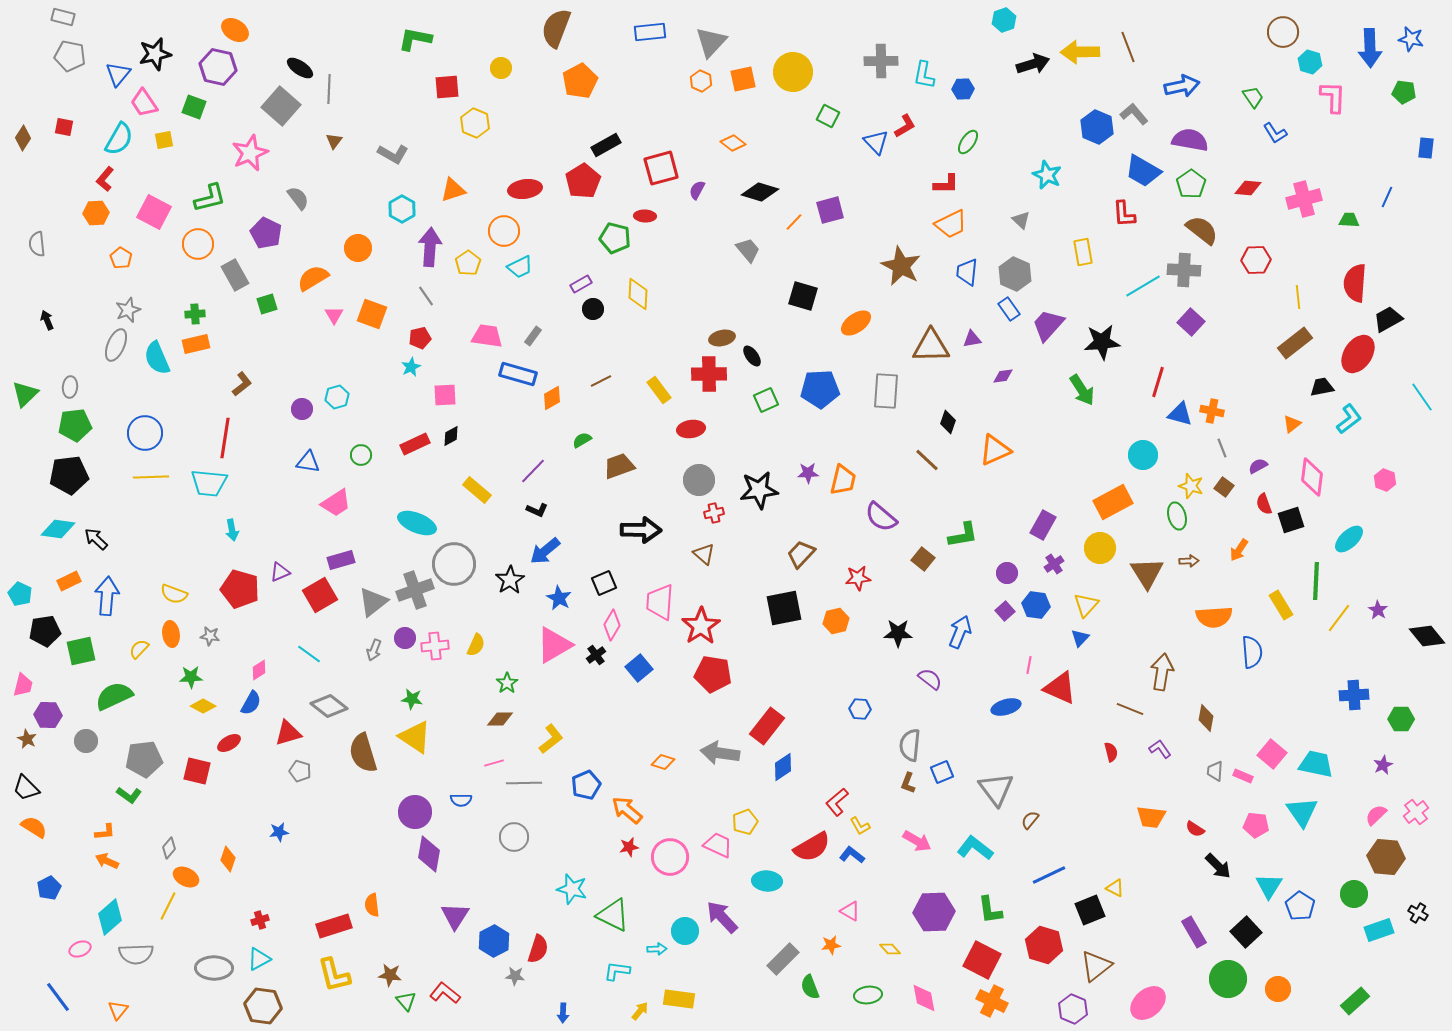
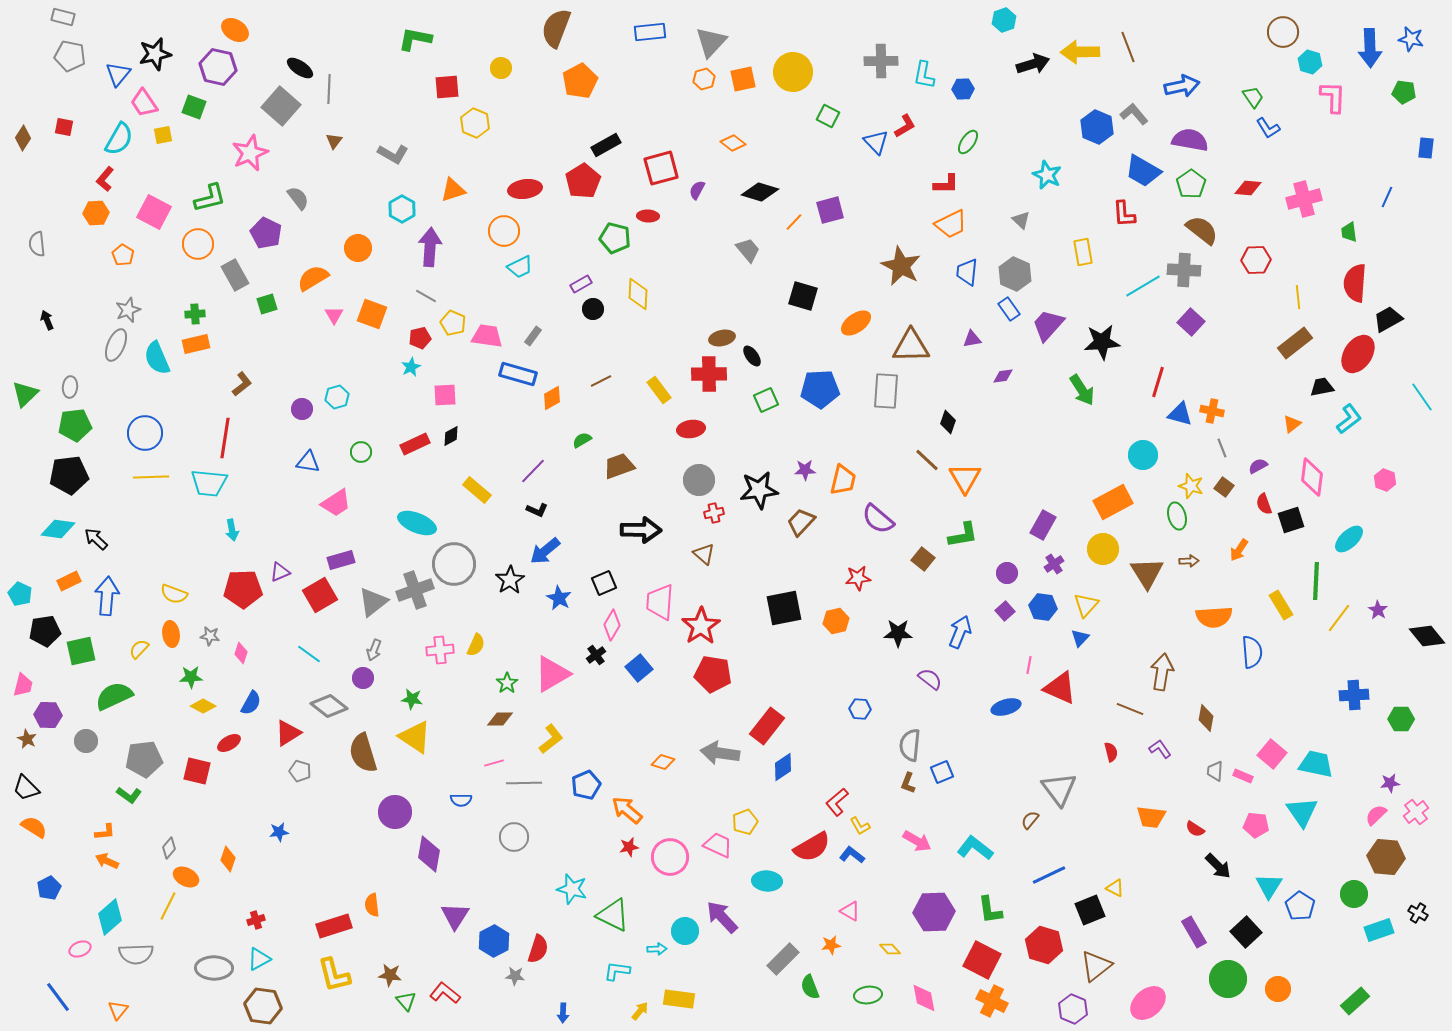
orange hexagon at (701, 81): moved 3 px right, 2 px up; rotated 20 degrees clockwise
blue L-shape at (1275, 133): moved 7 px left, 5 px up
yellow square at (164, 140): moved 1 px left, 5 px up
red ellipse at (645, 216): moved 3 px right
green trapezoid at (1349, 220): moved 12 px down; rotated 100 degrees counterclockwise
orange pentagon at (121, 258): moved 2 px right, 3 px up
yellow pentagon at (468, 263): moved 15 px left, 60 px down; rotated 15 degrees counterclockwise
gray line at (426, 296): rotated 25 degrees counterclockwise
brown triangle at (931, 346): moved 20 px left
orange triangle at (995, 450): moved 30 px left, 28 px down; rotated 36 degrees counterclockwise
green circle at (361, 455): moved 3 px up
purple star at (808, 473): moved 3 px left, 3 px up
purple semicircle at (881, 517): moved 3 px left, 2 px down
yellow circle at (1100, 548): moved 3 px right, 1 px down
brown trapezoid at (801, 554): moved 32 px up
red pentagon at (240, 589): moved 3 px right; rotated 18 degrees counterclockwise
blue hexagon at (1036, 605): moved 7 px right, 2 px down
purple circle at (405, 638): moved 42 px left, 40 px down
pink triangle at (554, 645): moved 2 px left, 29 px down
pink cross at (435, 646): moved 5 px right, 4 px down
pink diamond at (259, 670): moved 18 px left, 17 px up; rotated 40 degrees counterclockwise
red triangle at (288, 733): rotated 16 degrees counterclockwise
purple star at (1383, 765): moved 7 px right, 18 px down; rotated 18 degrees clockwise
gray triangle at (996, 789): moved 63 px right
purple circle at (415, 812): moved 20 px left
red cross at (260, 920): moved 4 px left
